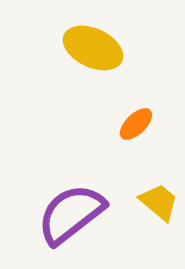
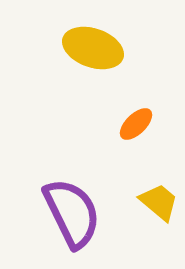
yellow ellipse: rotated 6 degrees counterclockwise
purple semicircle: moved 1 px right, 1 px up; rotated 102 degrees clockwise
